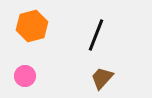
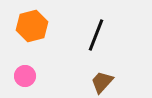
brown trapezoid: moved 4 px down
